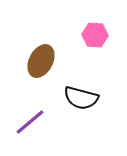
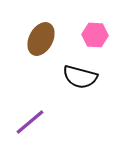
brown ellipse: moved 22 px up
black semicircle: moved 1 px left, 21 px up
